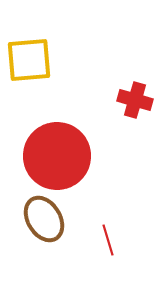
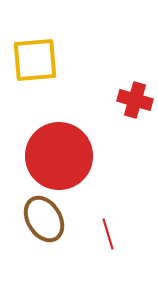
yellow square: moved 6 px right
red circle: moved 2 px right
red line: moved 6 px up
